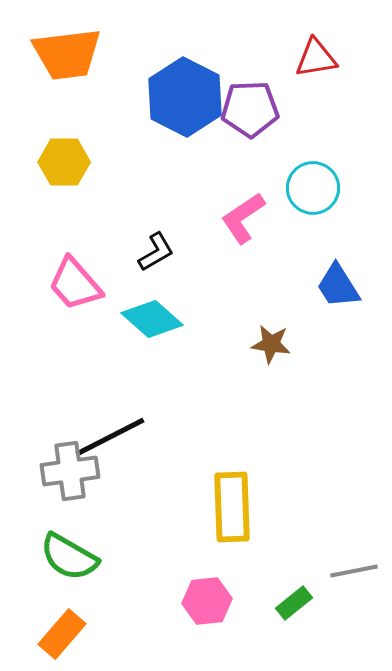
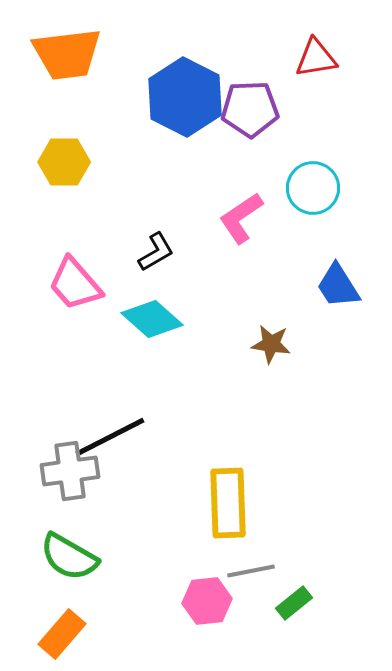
pink L-shape: moved 2 px left
yellow rectangle: moved 4 px left, 4 px up
gray line: moved 103 px left
